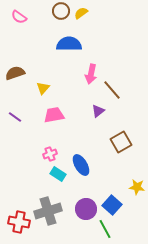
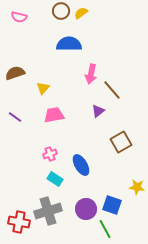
pink semicircle: rotated 21 degrees counterclockwise
cyan rectangle: moved 3 px left, 5 px down
blue square: rotated 24 degrees counterclockwise
